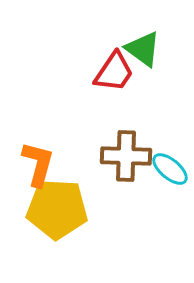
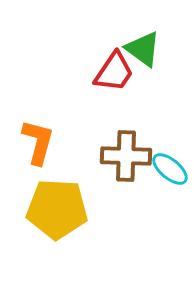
orange L-shape: moved 22 px up
